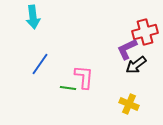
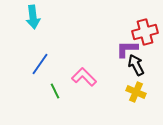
purple L-shape: rotated 25 degrees clockwise
black arrow: rotated 100 degrees clockwise
pink L-shape: rotated 50 degrees counterclockwise
green line: moved 13 px left, 3 px down; rotated 56 degrees clockwise
yellow cross: moved 7 px right, 12 px up
